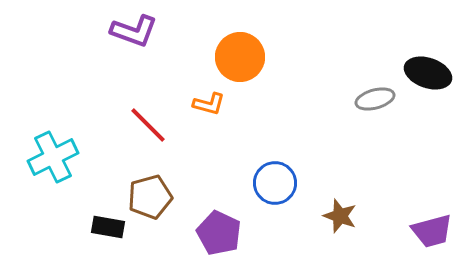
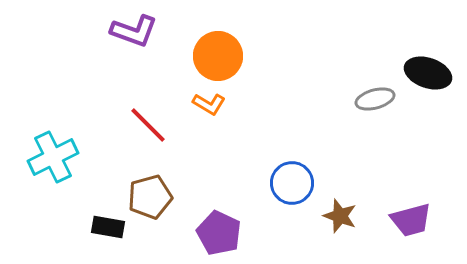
orange circle: moved 22 px left, 1 px up
orange L-shape: rotated 16 degrees clockwise
blue circle: moved 17 px right
purple trapezoid: moved 21 px left, 11 px up
